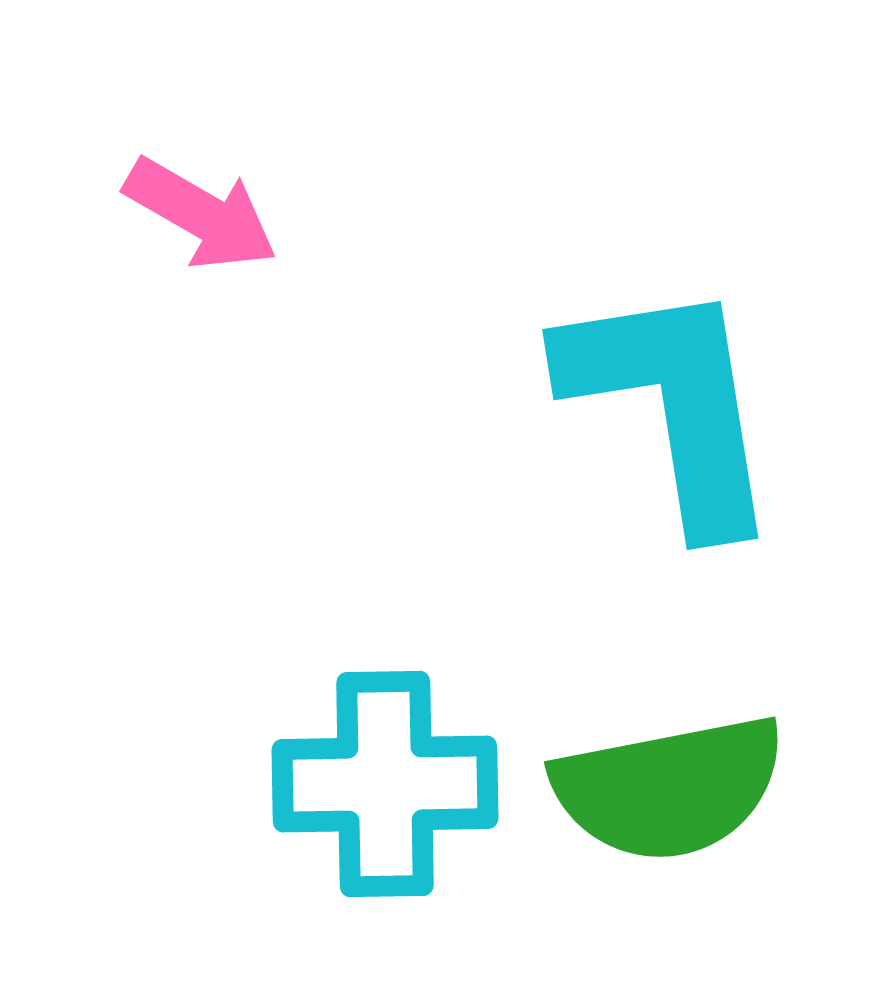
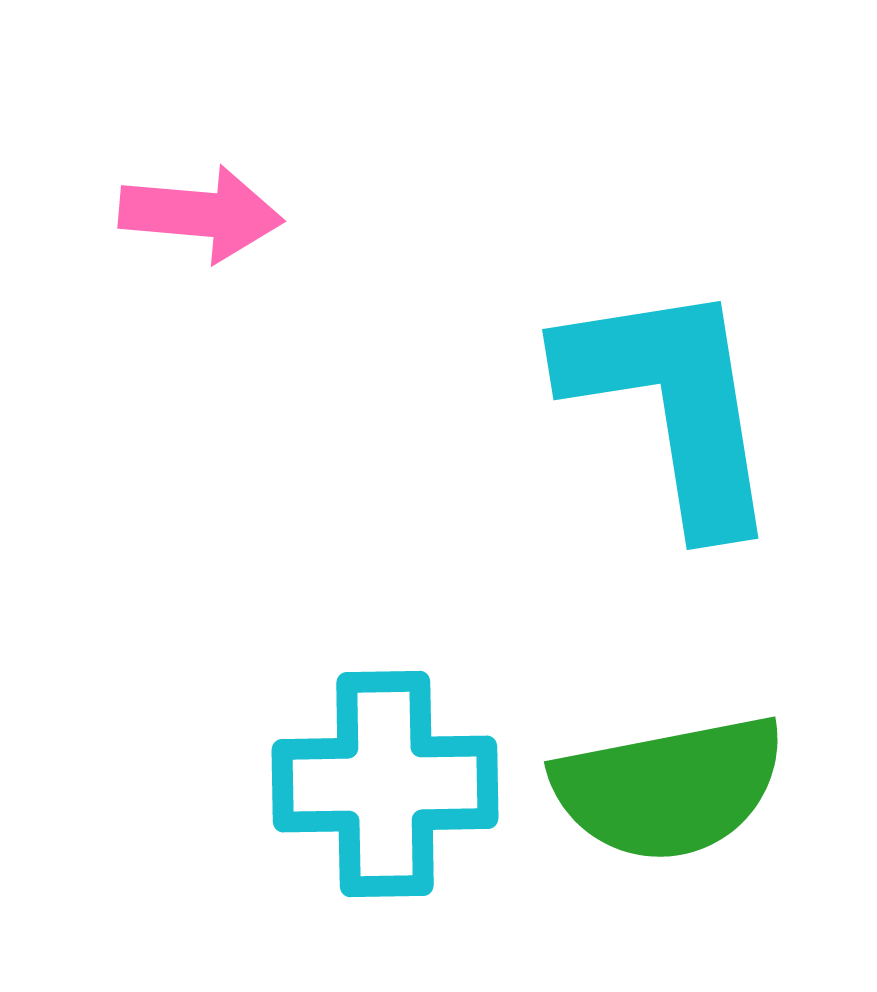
pink arrow: rotated 25 degrees counterclockwise
